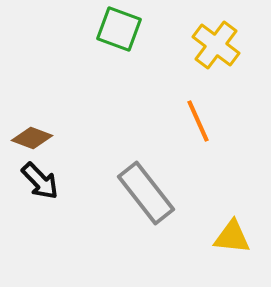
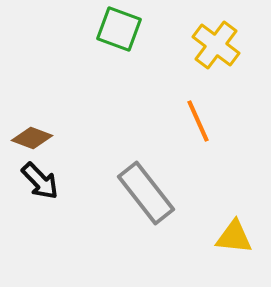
yellow triangle: moved 2 px right
